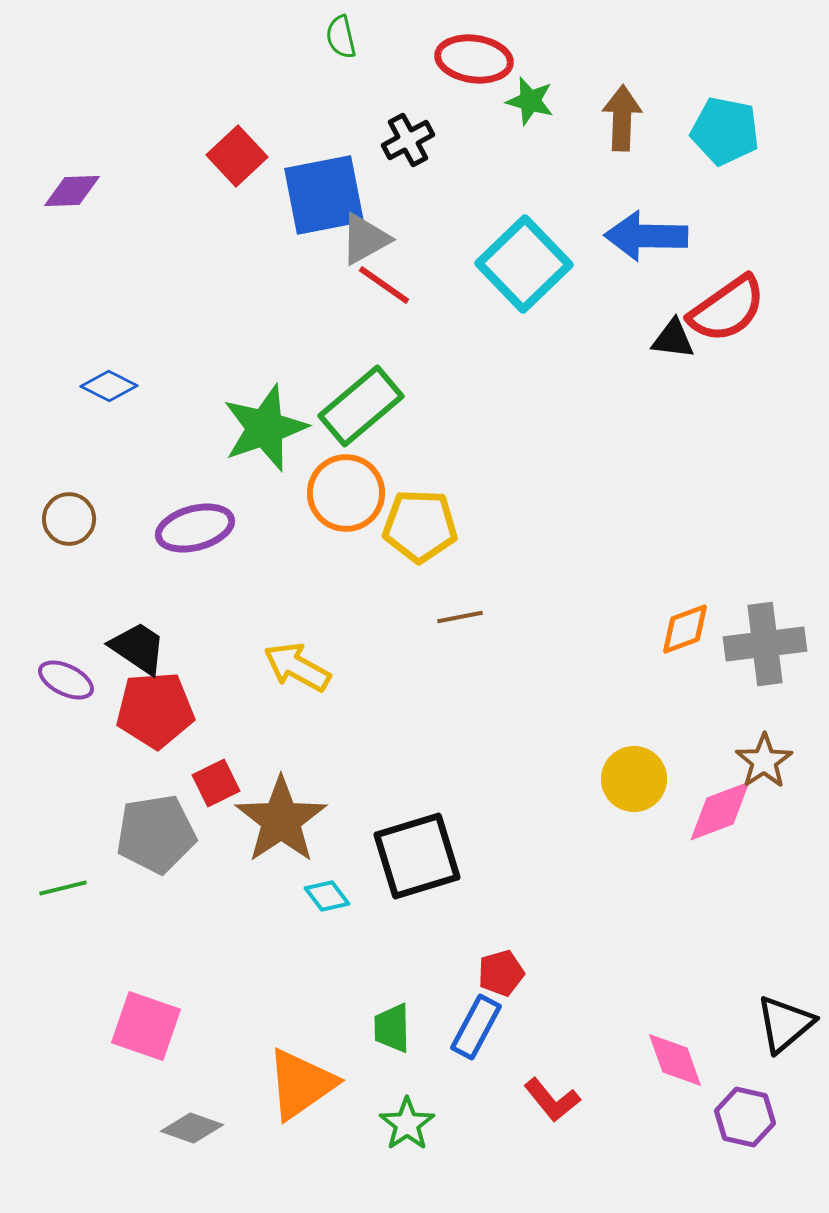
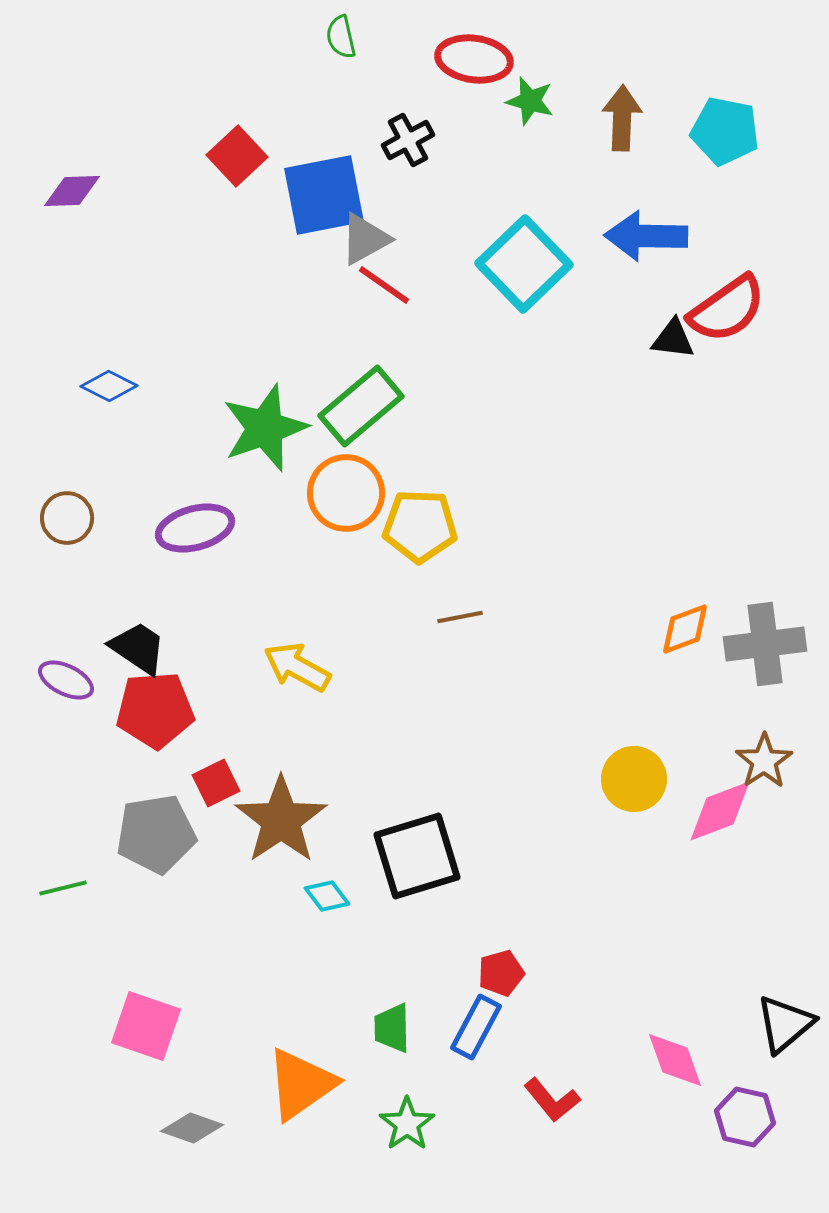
brown circle at (69, 519): moved 2 px left, 1 px up
